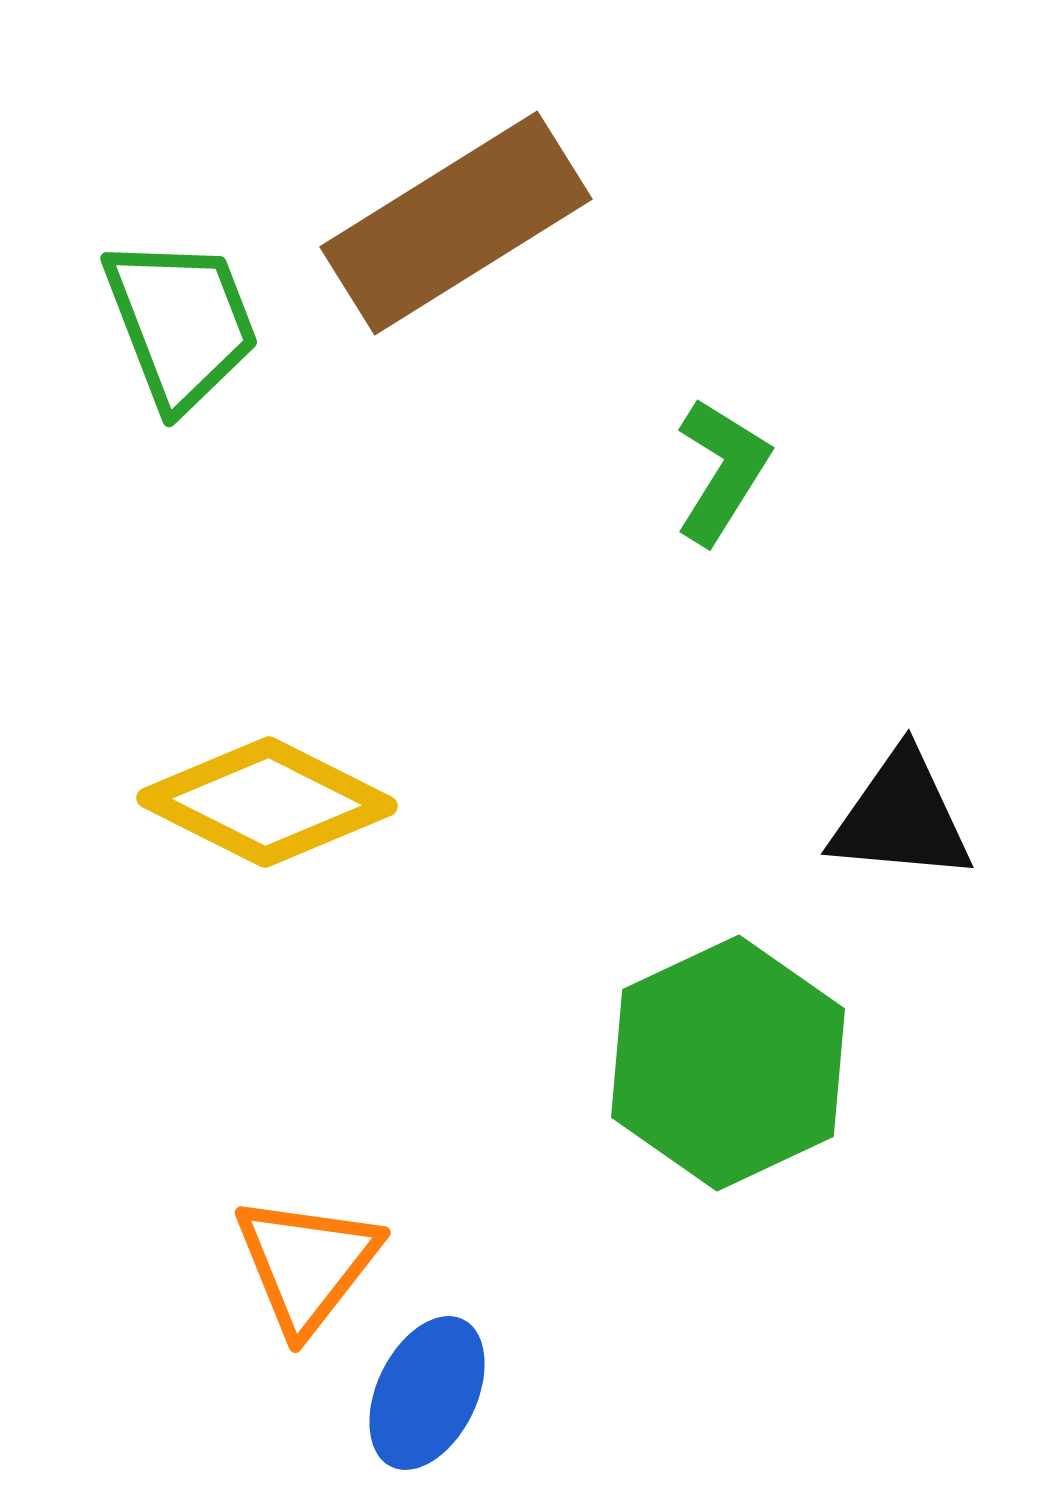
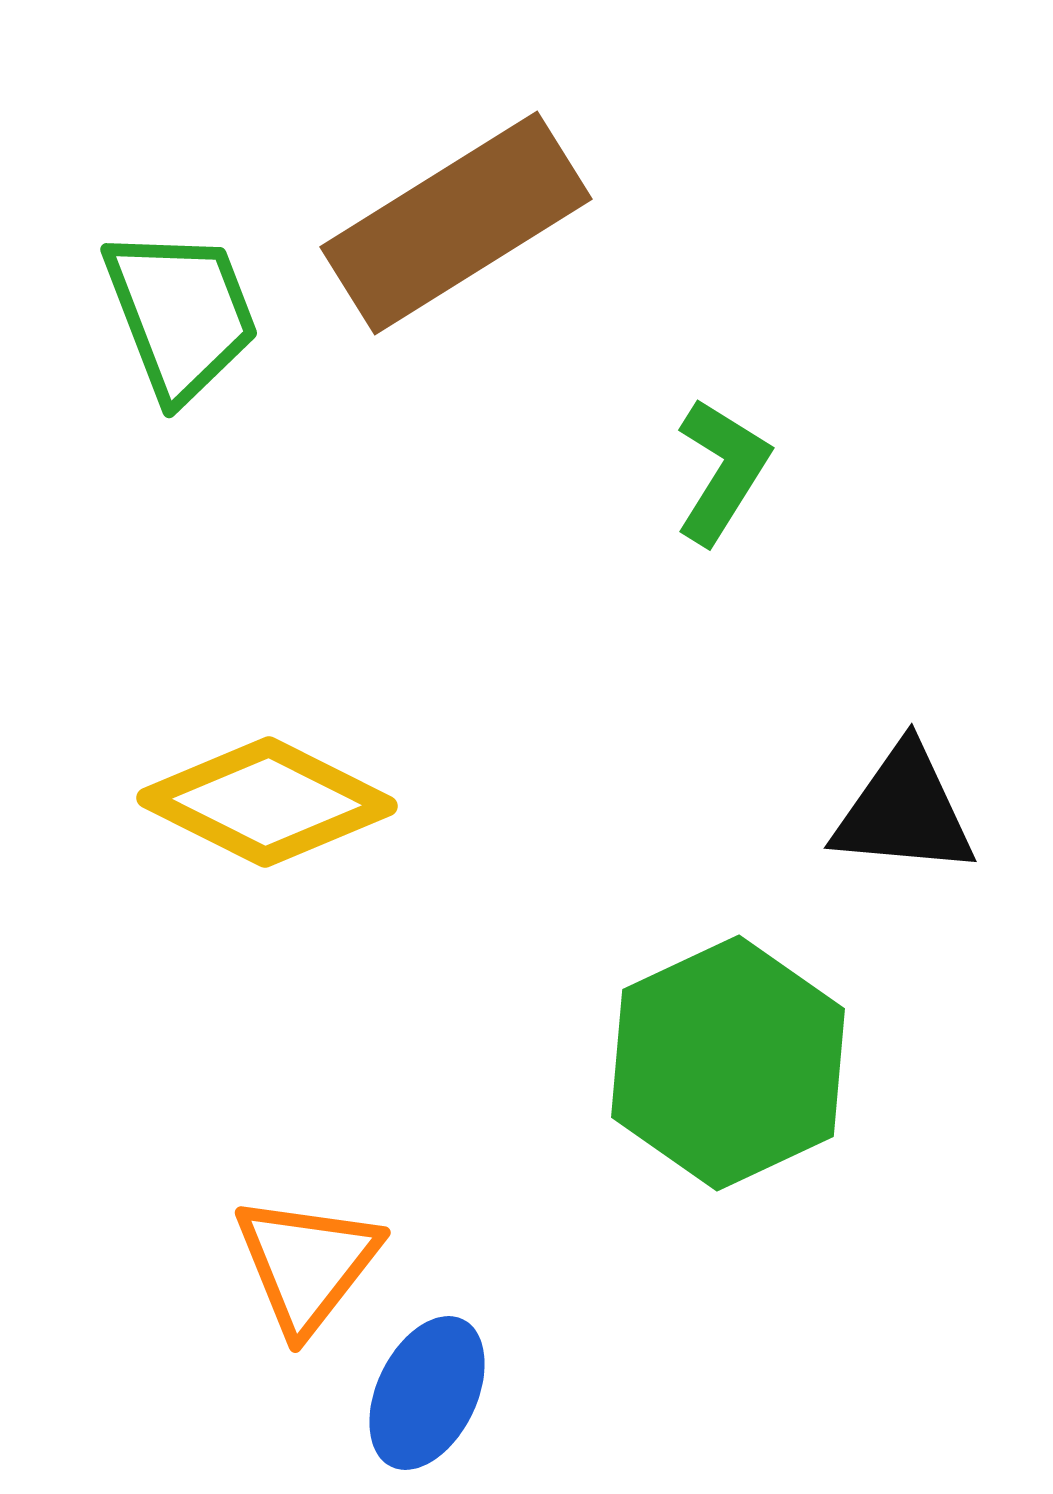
green trapezoid: moved 9 px up
black triangle: moved 3 px right, 6 px up
